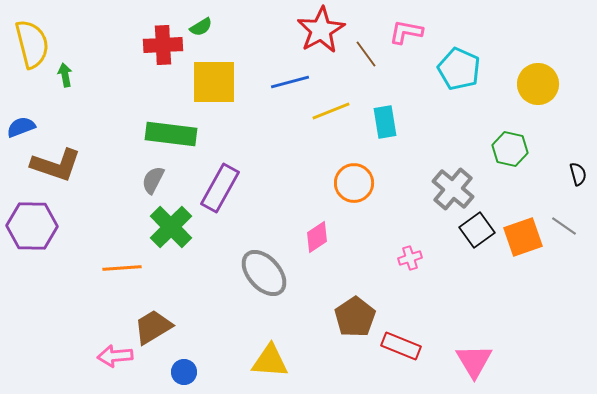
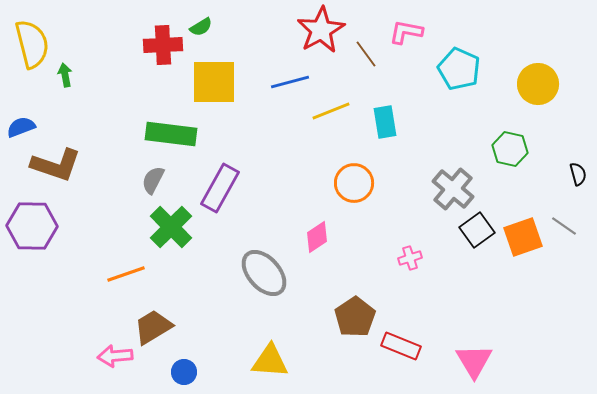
orange line: moved 4 px right, 6 px down; rotated 15 degrees counterclockwise
